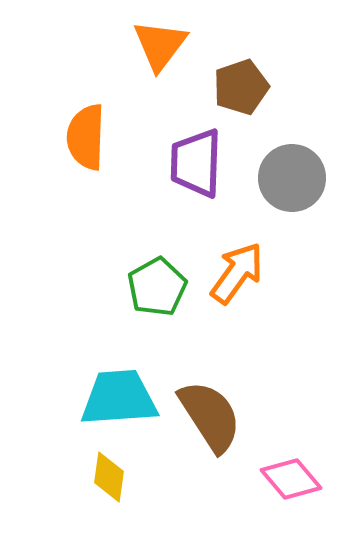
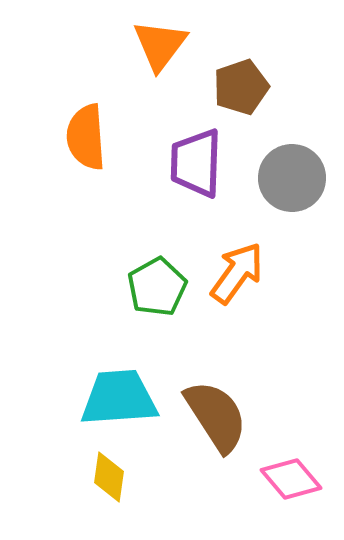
orange semicircle: rotated 6 degrees counterclockwise
brown semicircle: moved 6 px right
